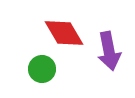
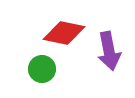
red diamond: rotated 48 degrees counterclockwise
